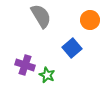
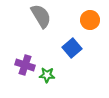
green star: rotated 21 degrees counterclockwise
